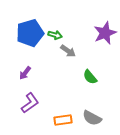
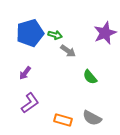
orange rectangle: rotated 24 degrees clockwise
